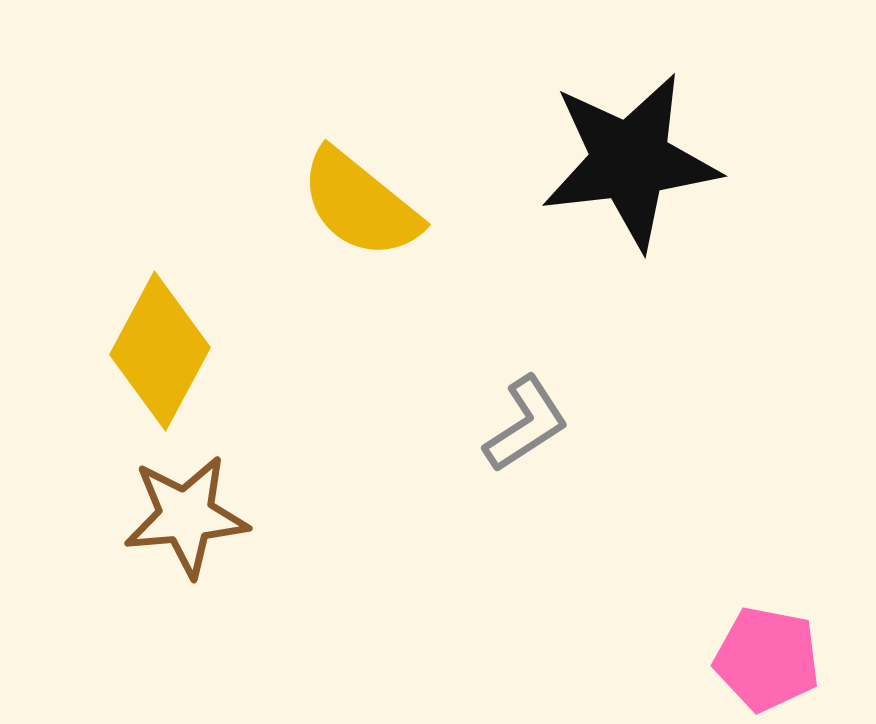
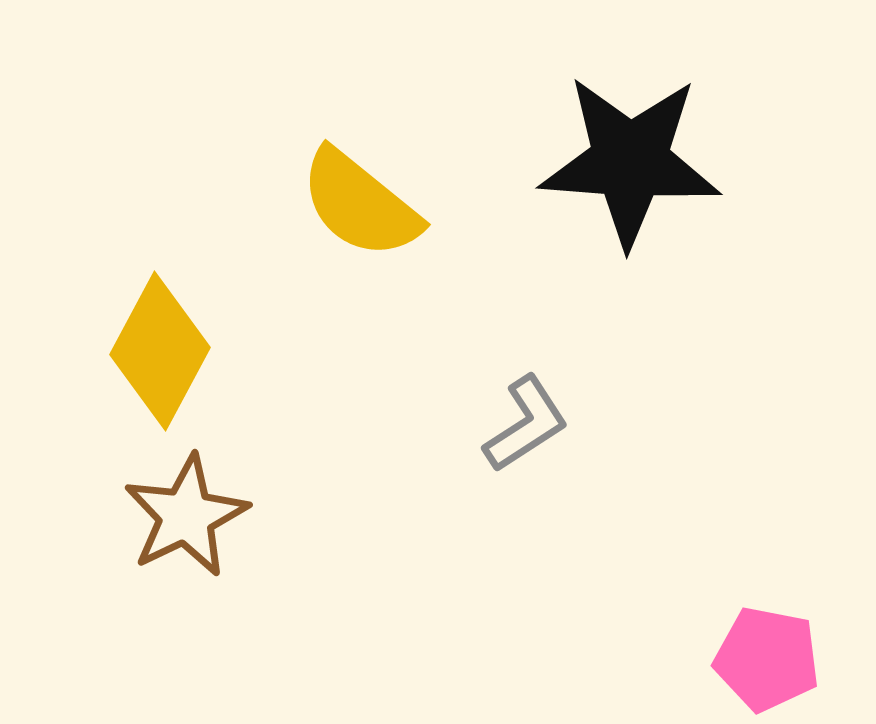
black star: rotated 11 degrees clockwise
brown star: rotated 21 degrees counterclockwise
